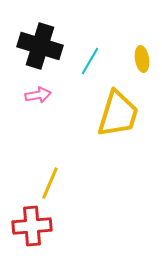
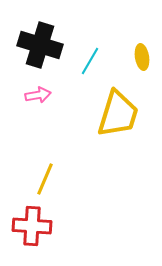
black cross: moved 1 px up
yellow ellipse: moved 2 px up
yellow line: moved 5 px left, 4 px up
red cross: rotated 9 degrees clockwise
